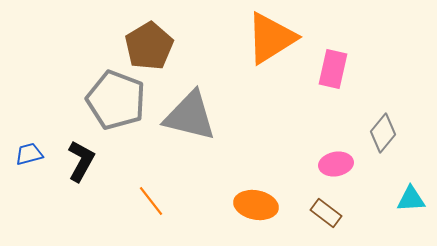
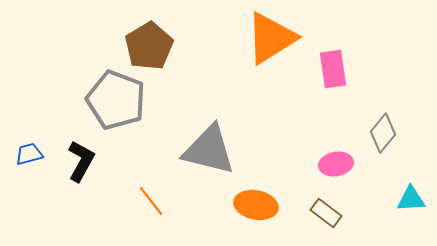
pink rectangle: rotated 21 degrees counterclockwise
gray triangle: moved 19 px right, 34 px down
